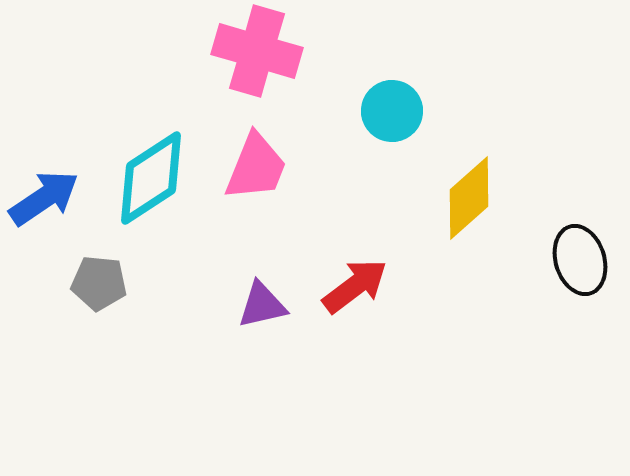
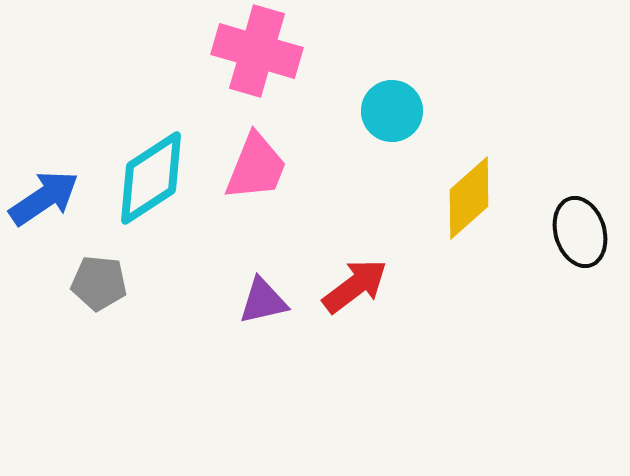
black ellipse: moved 28 px up
purple triangle: moved 1 px right, 4 px up
